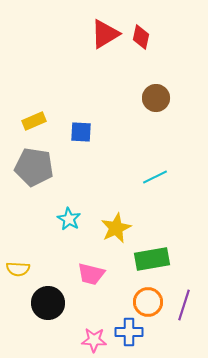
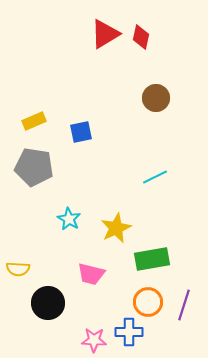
blue square: rotated 15 degrees counterclockwise
